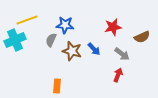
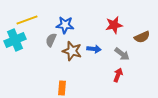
red star: moved 1 px right, 2 px up
blue arrow: rotated 40 degrees counterclockwise
orange rectangle: moved 5 px right, 2 px down
